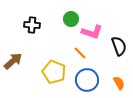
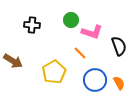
green circle: moved 1 px down
brown arrow: rotated 72 degrees clockwise
yellow pentagon: rotated 20 degrees clockwise
blue circle: moved 8 px right
